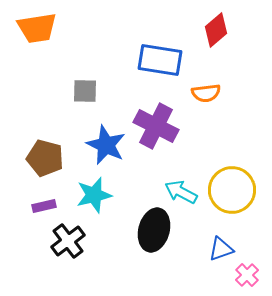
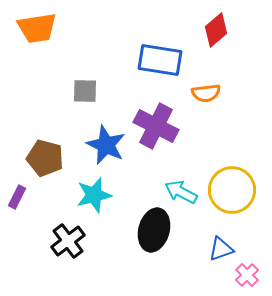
purple rectangle: moved 27 px left, 9 px up; rotated 50 degrees counterclockwise
